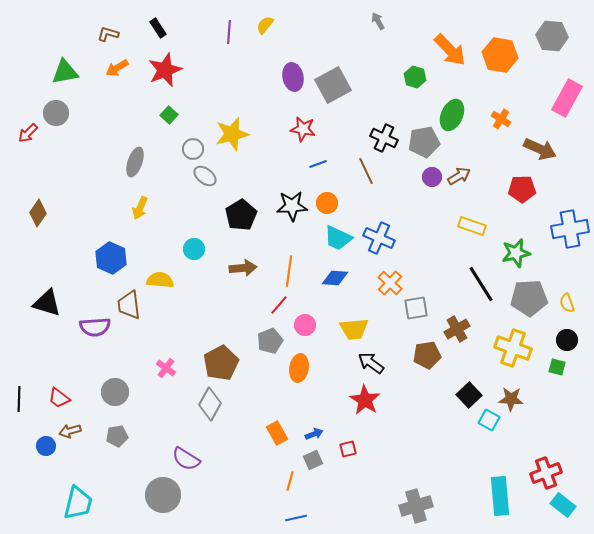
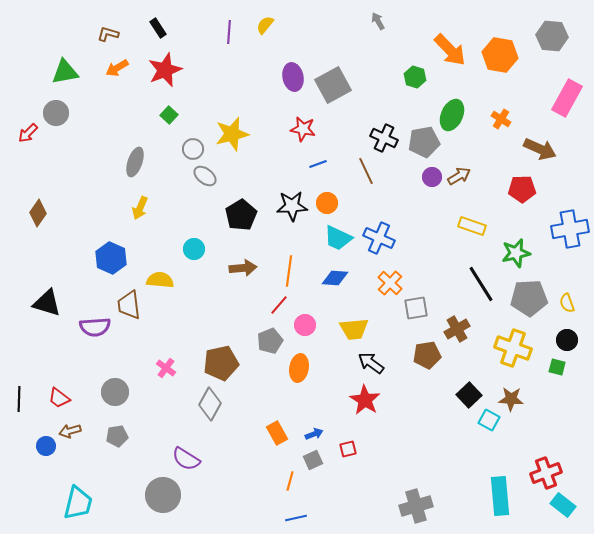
brown pentagon at (221, 363): rotated 16 degrees clockwise
